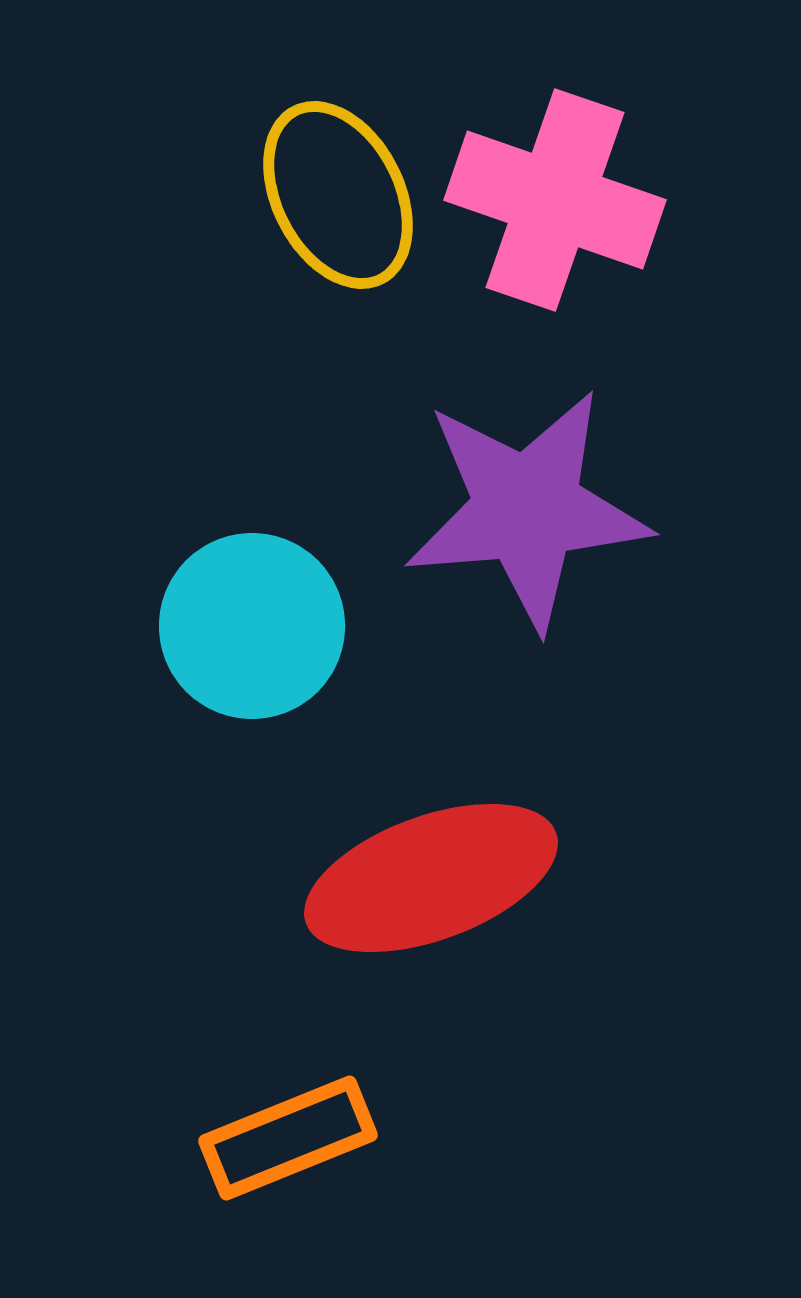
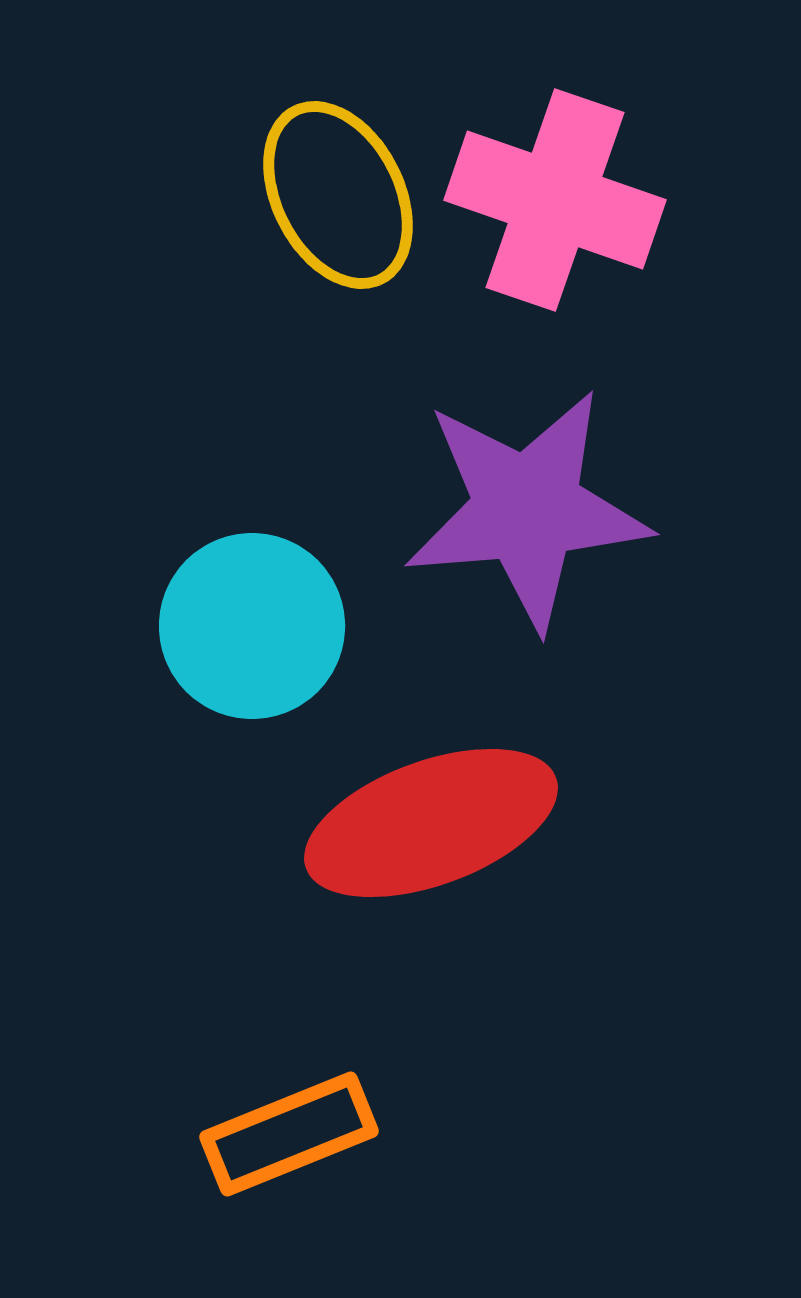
red ellipse: moved 55 px up
orange rectangle: moved 1 px right, 4 px up
